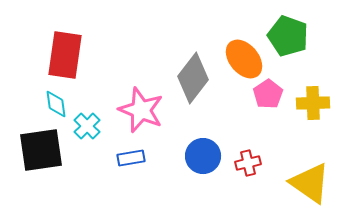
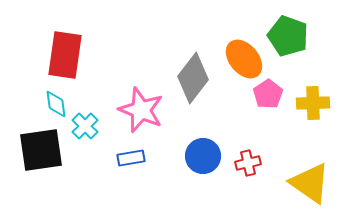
cyan cross: moved 2 px left
